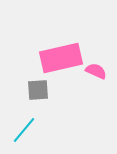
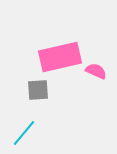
pink rectangle: moved 1 px left, 1 px up
cyan line: moved 3 px down
